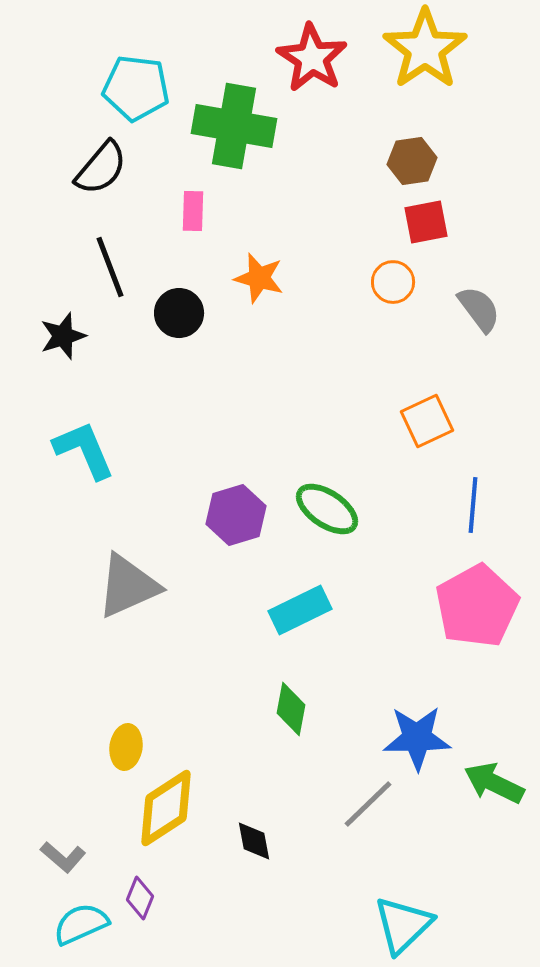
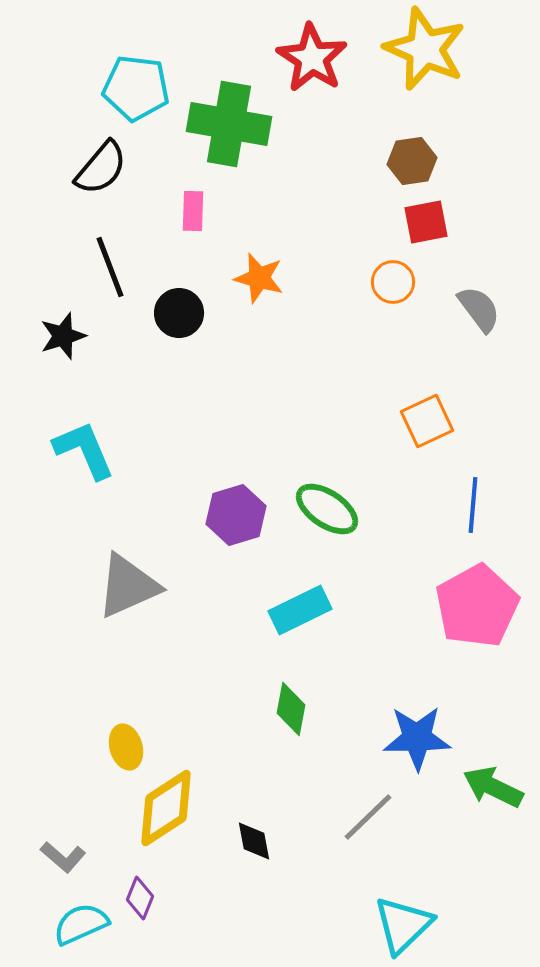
yellow star: rotated 14 degrees counterclockwise
green cross: moved 5 px left, 2 px up
yellow ellipse: rotated 24 degrees counterclockwise
green arrow: moved 1 px left, 4 px down
gray line: moved 13 px down
